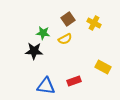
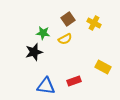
black star: moved 1 px down; rotated 18 degrees counterclockwise
